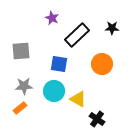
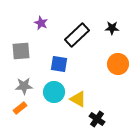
purple star: moved 11 px left, 5 px down
orange circle: moved 16 px right
cyan circle: moved 1 px down
